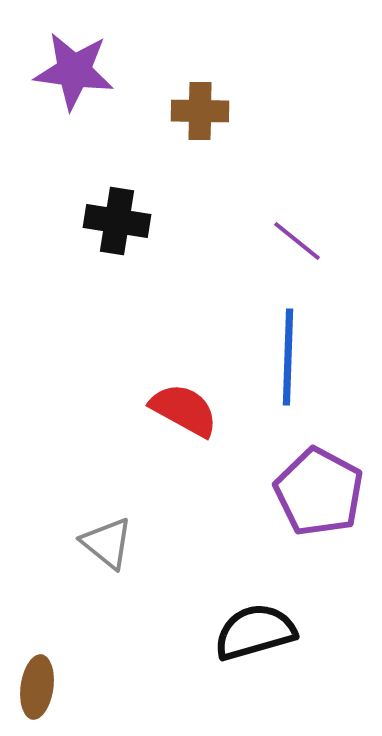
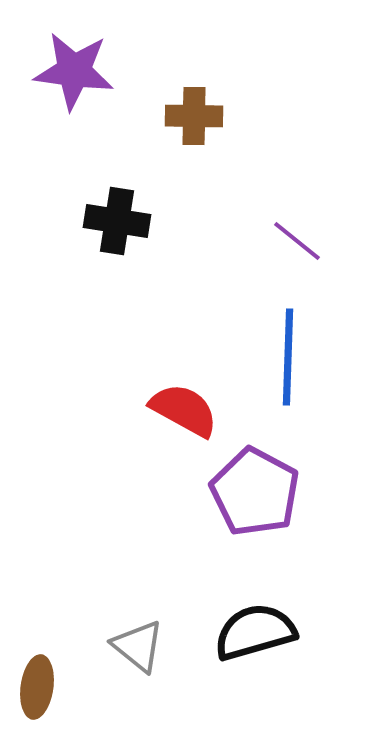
brown cross: moved 6 px left, 5 px down
purple pentagon: moved 64 px left
gray triangle: moved 31 px right, 103 px down
